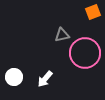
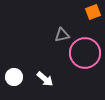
white arrow: rotated 90 degrees counterclockwise
